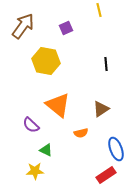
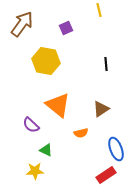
brown arrow: moved 1 px left, 2 px up
